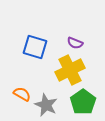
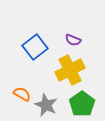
purple semicircle: moved 2 px left, 3 px up
blue square: rotated 35 degrees clockwise
green pentagon: moved 1 px left, 2 px down
